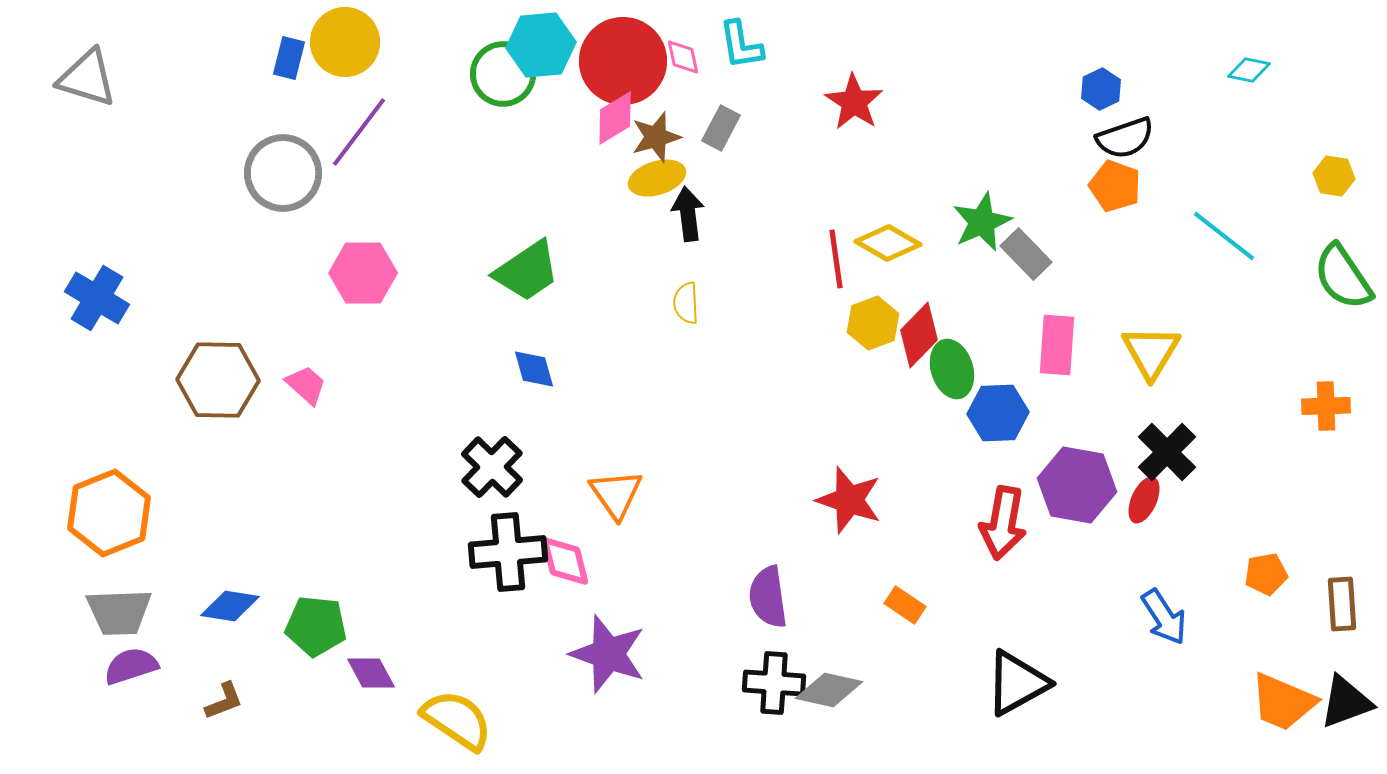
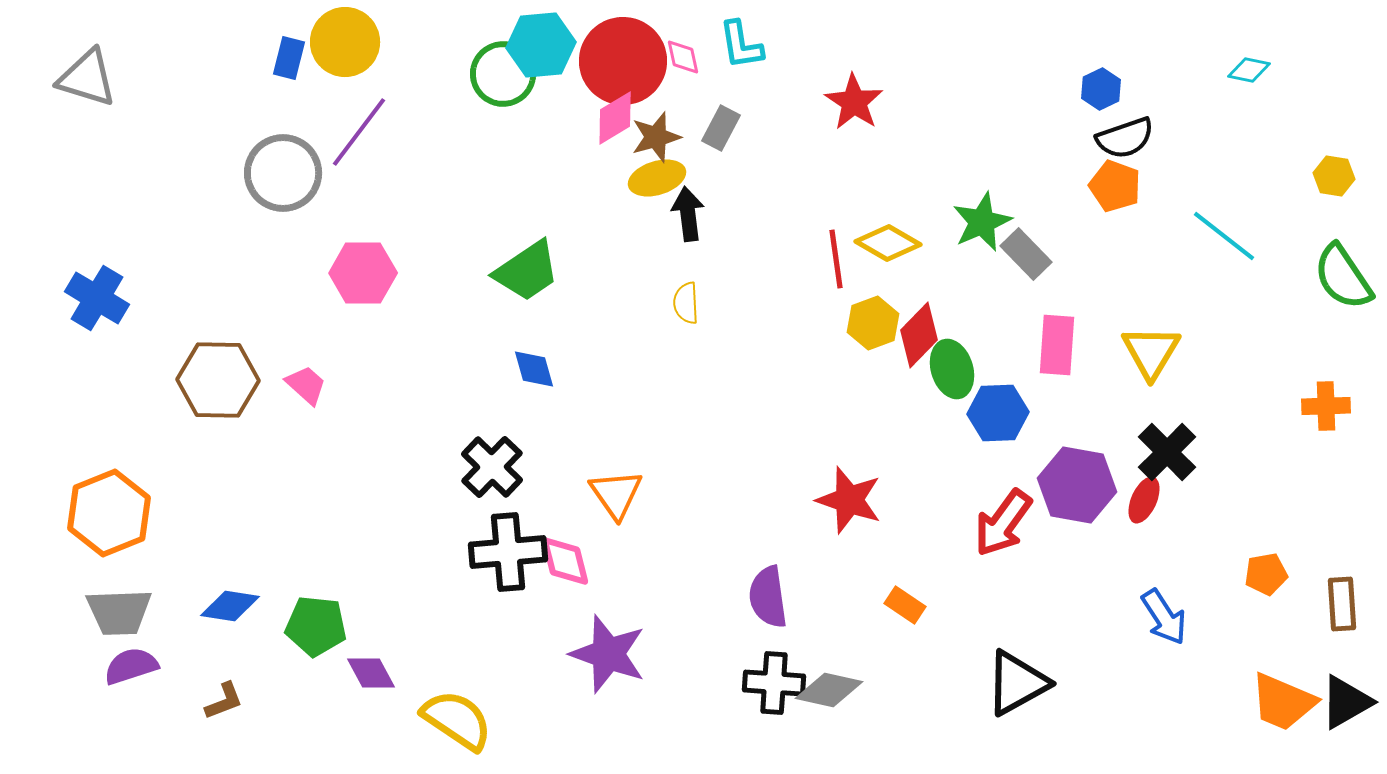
red arrow at (1003, 523): rotated 26 degrees clockwise
black triangle at (1346, 702): rotated 10 degrees counterclockwise
